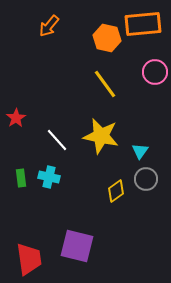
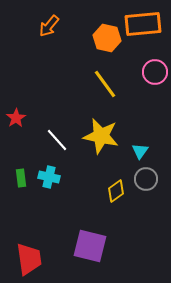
purple square: moved 13 px right
